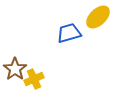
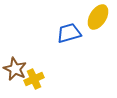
yellow ellipse: rotated 15 degrees counterclockwise
brown star: rotated 10 degrees counterclockwise
